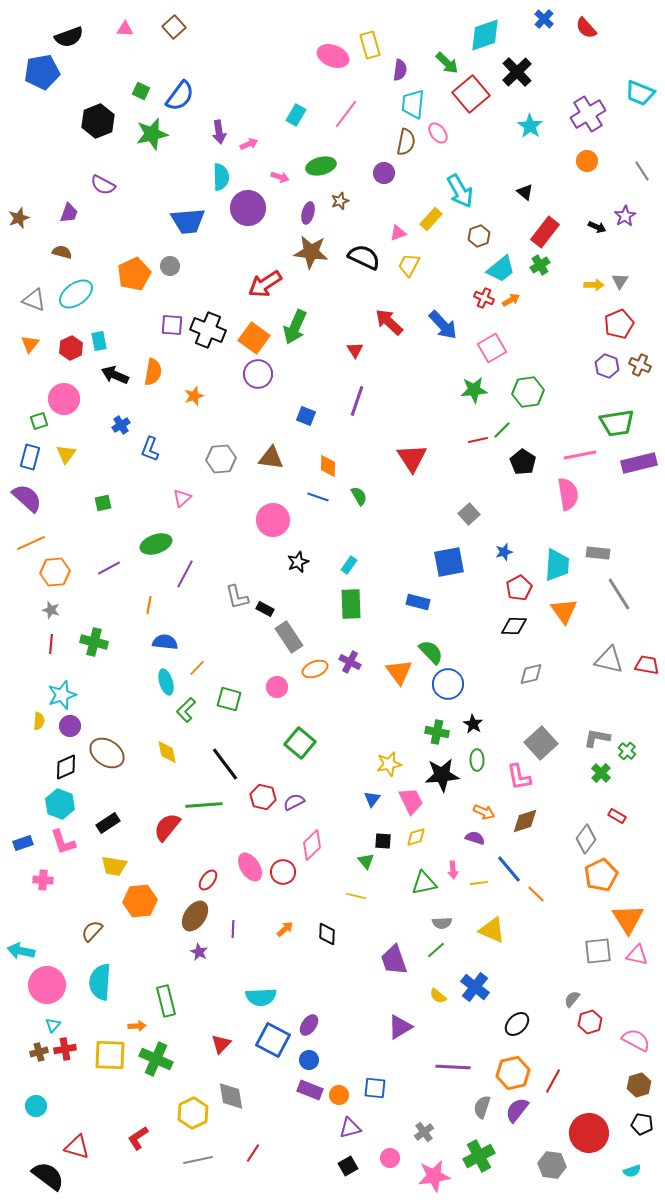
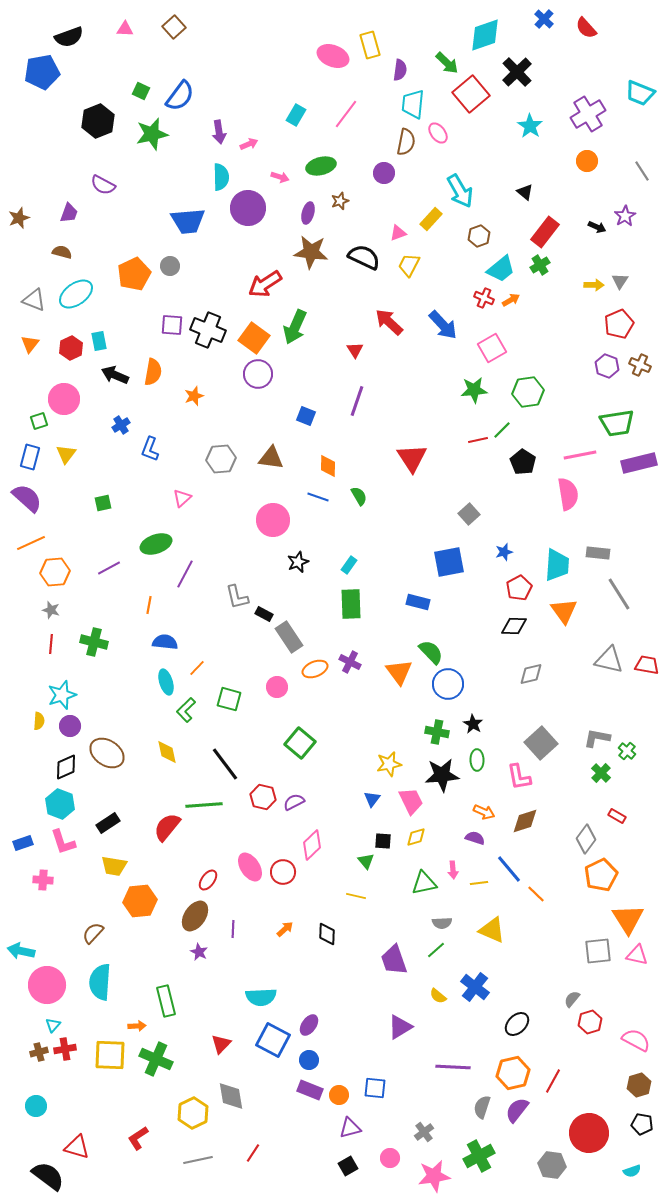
black rectangle at (265, 609): moved 1 px left, 5 px down
brown semicircle at (92, 931): moved 1 px right, 2 px down
